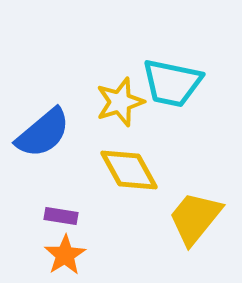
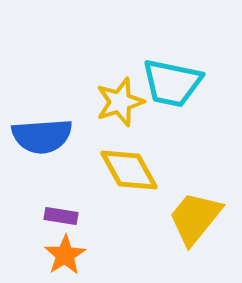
blue semicircle: moved 1 px left, 3 px down; rotated 36 degrees clockwise
